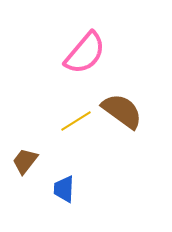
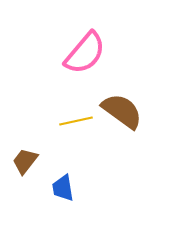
yellow line: rotated 20 degrees clockwise
blue trapezoid: moved 1 px left, 1 px up; rotated 12 degrees counterclockwise
